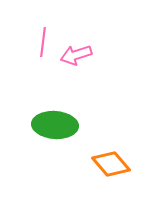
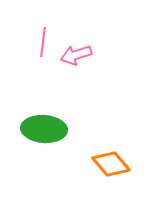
green ellipse: moved 11 px left, 4 px down
